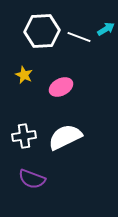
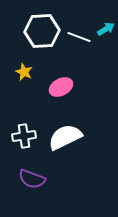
yellow star: moved 3 px up
